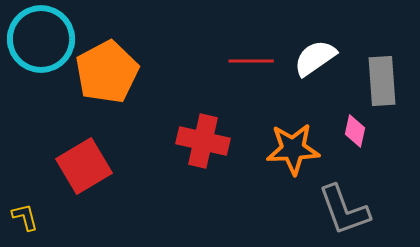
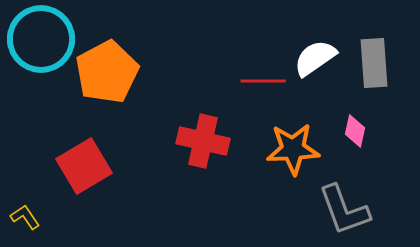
red line: moved 12 px right, 20 px down
gray rectangle: moved 8 px left, 18 px up
yellow L-shape: rotated 20 degrees counterclockwise
